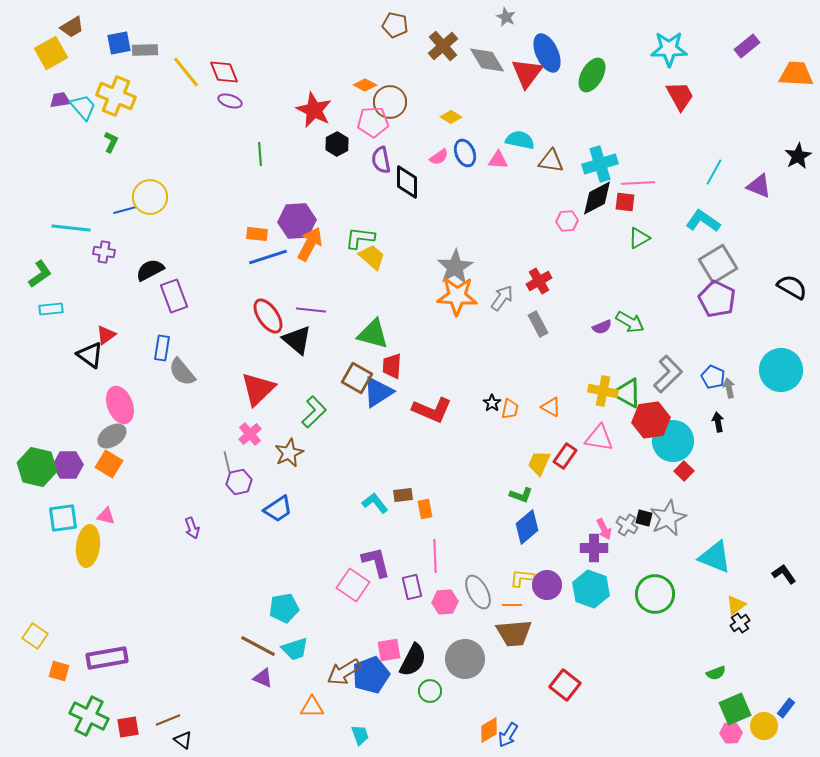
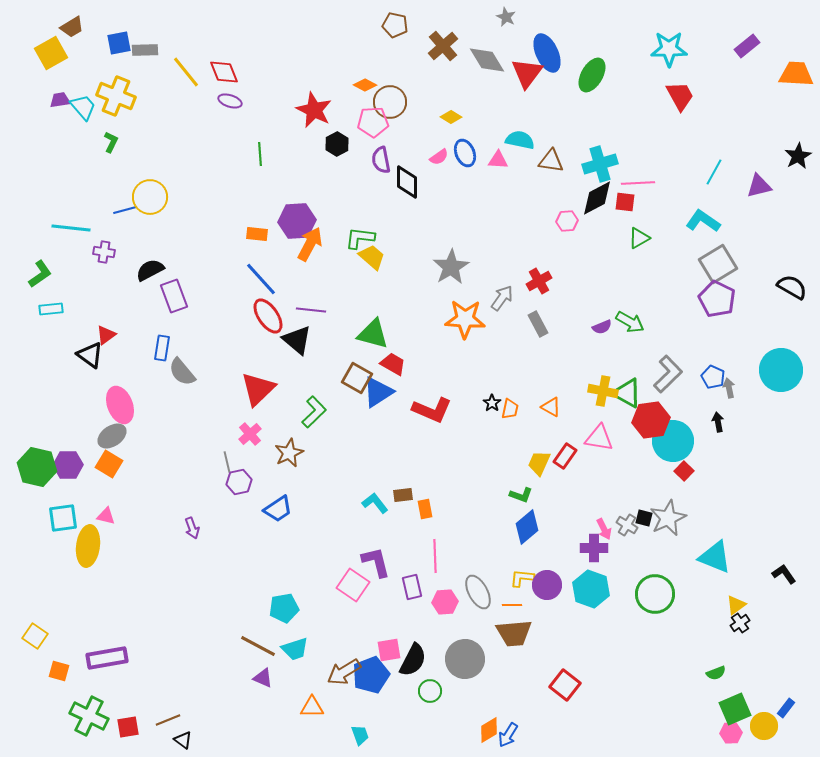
purple triangle at (759, 186): rotated 36 degrees counterclockwise
blue line at (268, 257): moved 7 px left, 22 px down; rotated 66 degrees clockwise
gray star at (455, 267): moved 4 px left
orange star at (457, 296): moved 8 px right, 23 px down
red trapezoid at (392, 366): moved 1 px right, 2 px up; rotated 116 degrees clockwise
